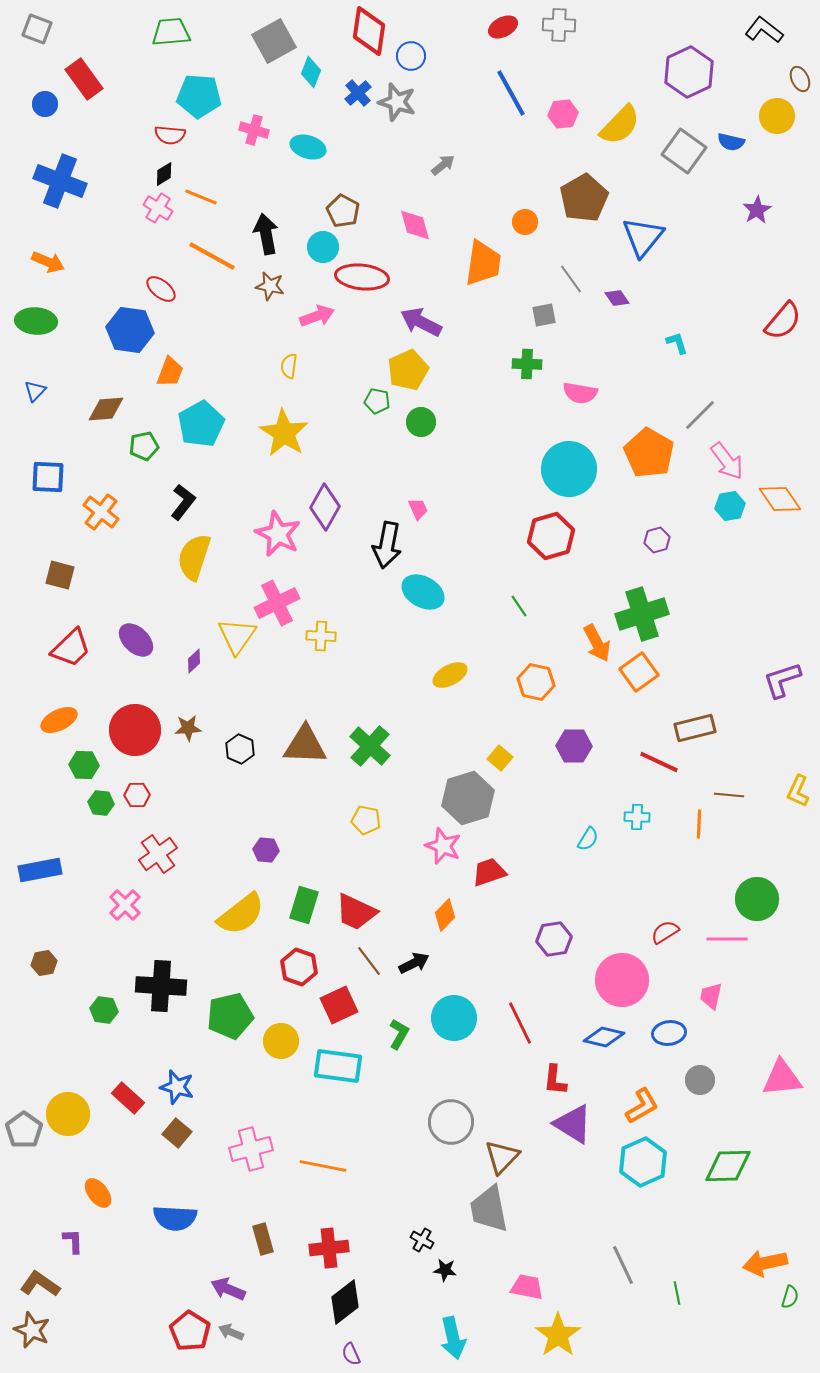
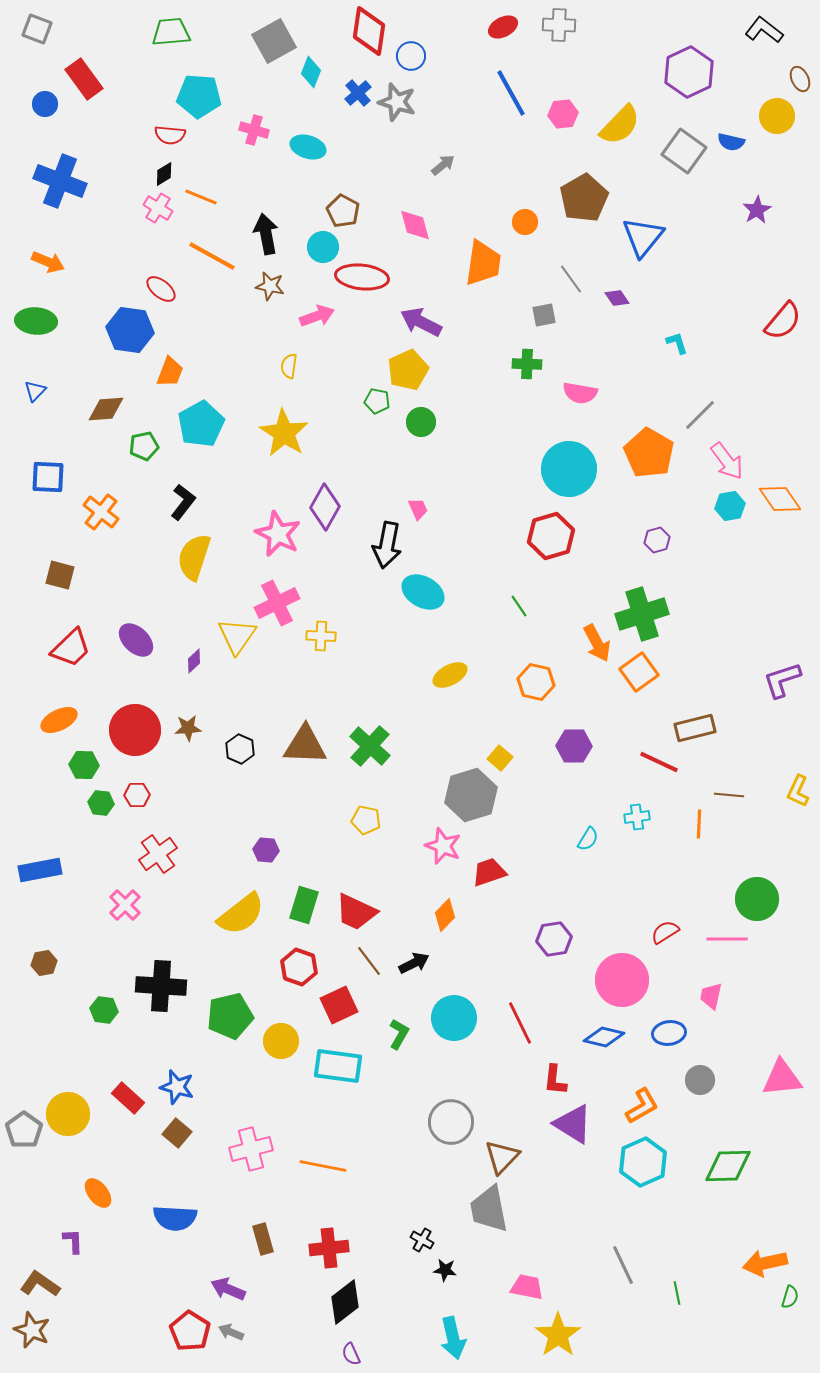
gray hexagon at (468, 798): moved 3 px right, 3 px up
cyan cross at (637, 817): rotated 10 degrees counterclockwise
